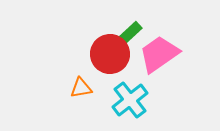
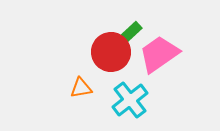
red circle: moved 1 px right, 2 px up
